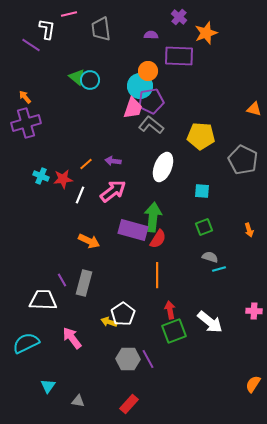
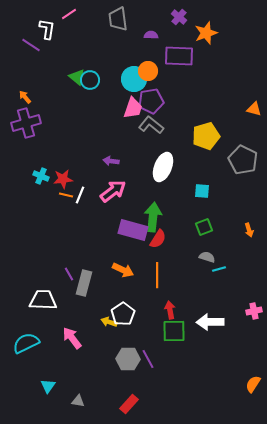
pink line at (69, 14): rotated 21 degrees counterclockwise
gray trapezoid at (101, 29): moved 17 px right, 10 px up
cyan circle at (140, 86): moved 6 px left, 7 px up
yellow pentagon at (201, 136): moved 5 px right; rotated 20 degrees counterclockwise
purple arrow at (113, 161): moved 2 px left
orange line at (86, 164): moved 20 px left, 31 px down; rotated 56 degrees clockwise
orange arrow at (89, 241): moved 34 px right, 29 px down
gray semicircle at (210, 257): moved 3 px left
purple line at (62, 280): moved 7 px right, 6 px up
pink cross at (254, 311): rotated 14 degrees counterclockwise
white arrow at (210, 322): rotated 140 degrees clockwise
green square at (174, 331): rotated 20 degrees clockwise
